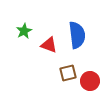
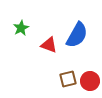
green star: moved 3 px left, 3 px up
blue semicircle: rotated 36 degrees clockwise
brown square: moved 6 px down
